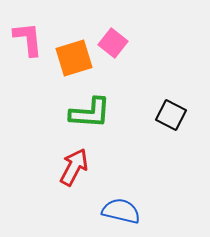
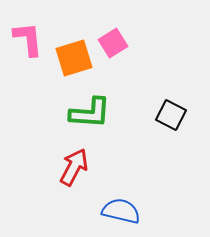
pink square: rotated 20 degrees clockwise
